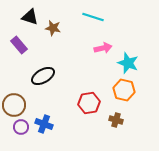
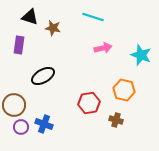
purple rectangle: rotated 48 degrees clockwise
cyan star: moved 13 px right, 8 px up
